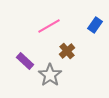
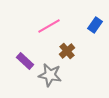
gray star: rotated 25 degrees counterclockwise
